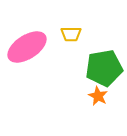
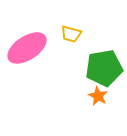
yellow trapezoid: rotated 15 degrees clockwise
pink ellipse: moved 1 px down
